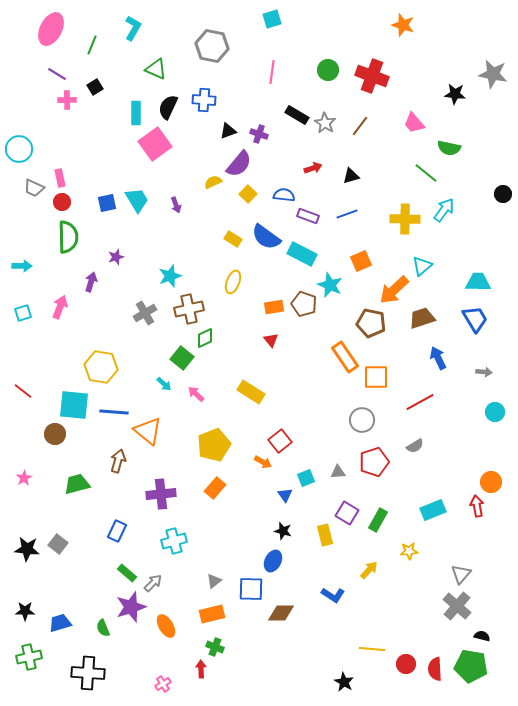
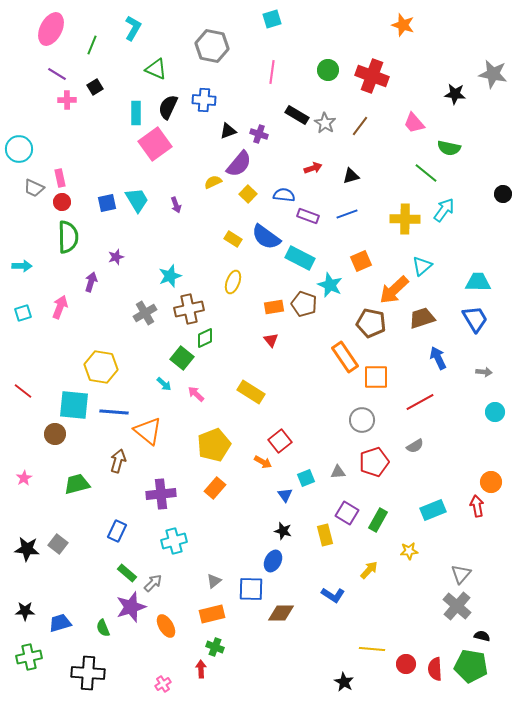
cyan rectangle at (302, 254): moved 2 px left, 4 px down
